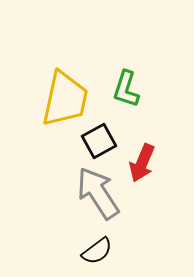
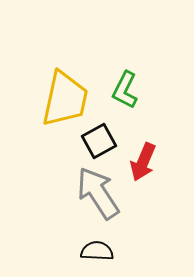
green L-shape: moved 1 px left, 1 px down; rotated 9 degrees clockwise
red arrow: moved 1 px right, 1 px up
black semicircle: rotated 140 degrees counterclockwise
